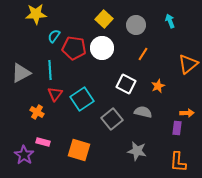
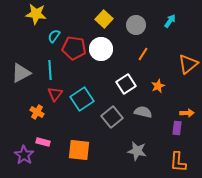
yellow star: rotated 10 degrees clockwise
cyan arrow: rotated 56 degrees clockwise
white circle: moved 1 px left, 1 px down
white square: rotated 30 degrees clockwise
gray square: moved 2 px up
orange square: rotated 10 degrees counterclockwise
